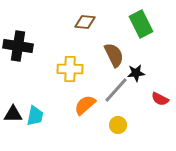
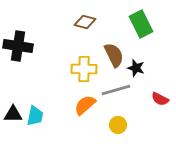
brown diamond: rotated 10 degrees clockwise
yellow cross: moved 14 px right
black star: moved 5 px up; rotated 24 degrees clockwise
gray line: rotated 32 degrees clockwise
